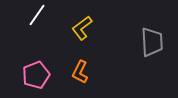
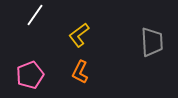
white line: moved 2 px left
yellow L-shape: moved 3 px left, 7 px down
pink pentagon: moved 6 px left
